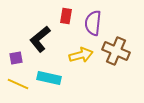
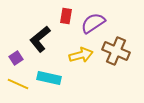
purple semicircle: rotated 50 degrees clockwise
purple square: rotated 24 degrees counterclockwise
